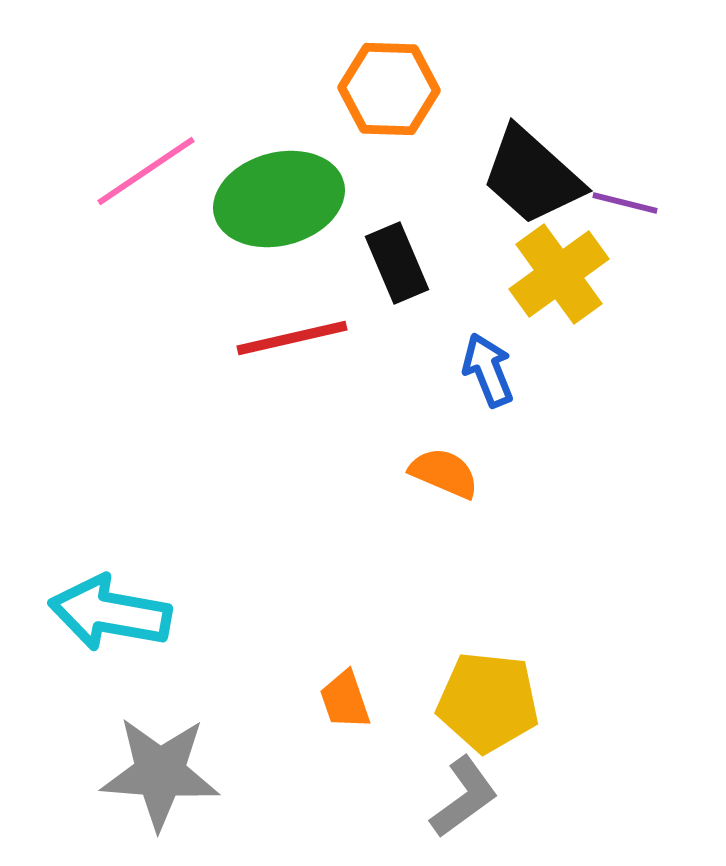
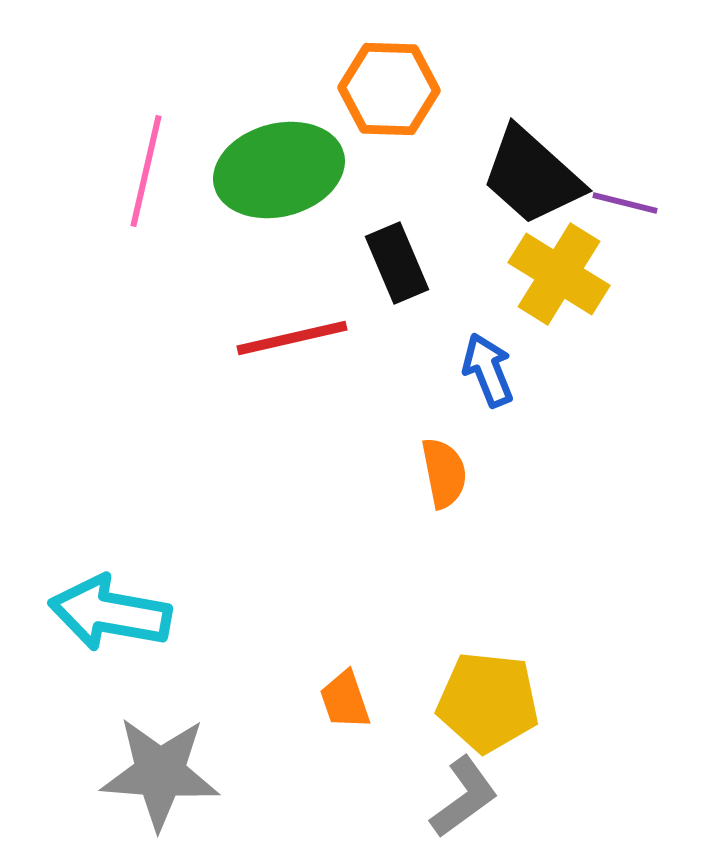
pink line: rotated 43 degrees counterclockwise
green ellipse: moved 29 px up
yellow cross: rotated 22 degrees counterclockwise
orange semicircle: rotated 56 degrees clockwise
